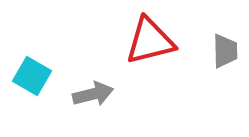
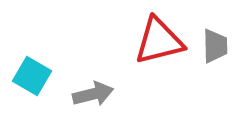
red triangle: moved 9 px right
gray trapezoid: moved 10 px left, 5 px up
